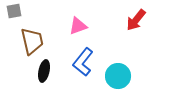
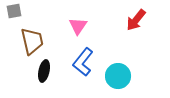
pink triangle: rotated 36 degrees counterclockwise
